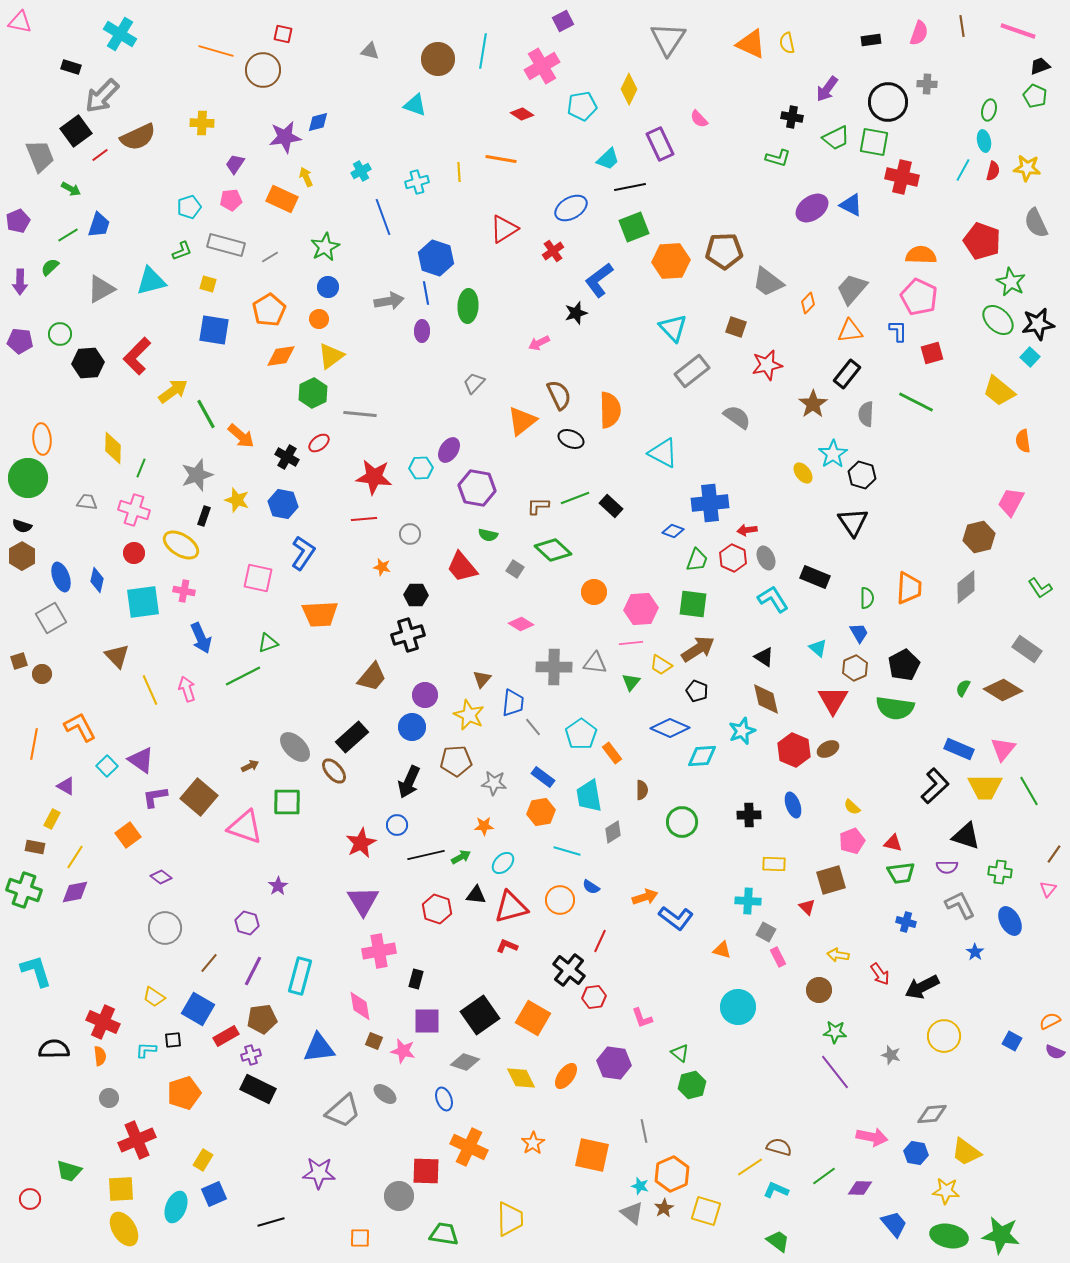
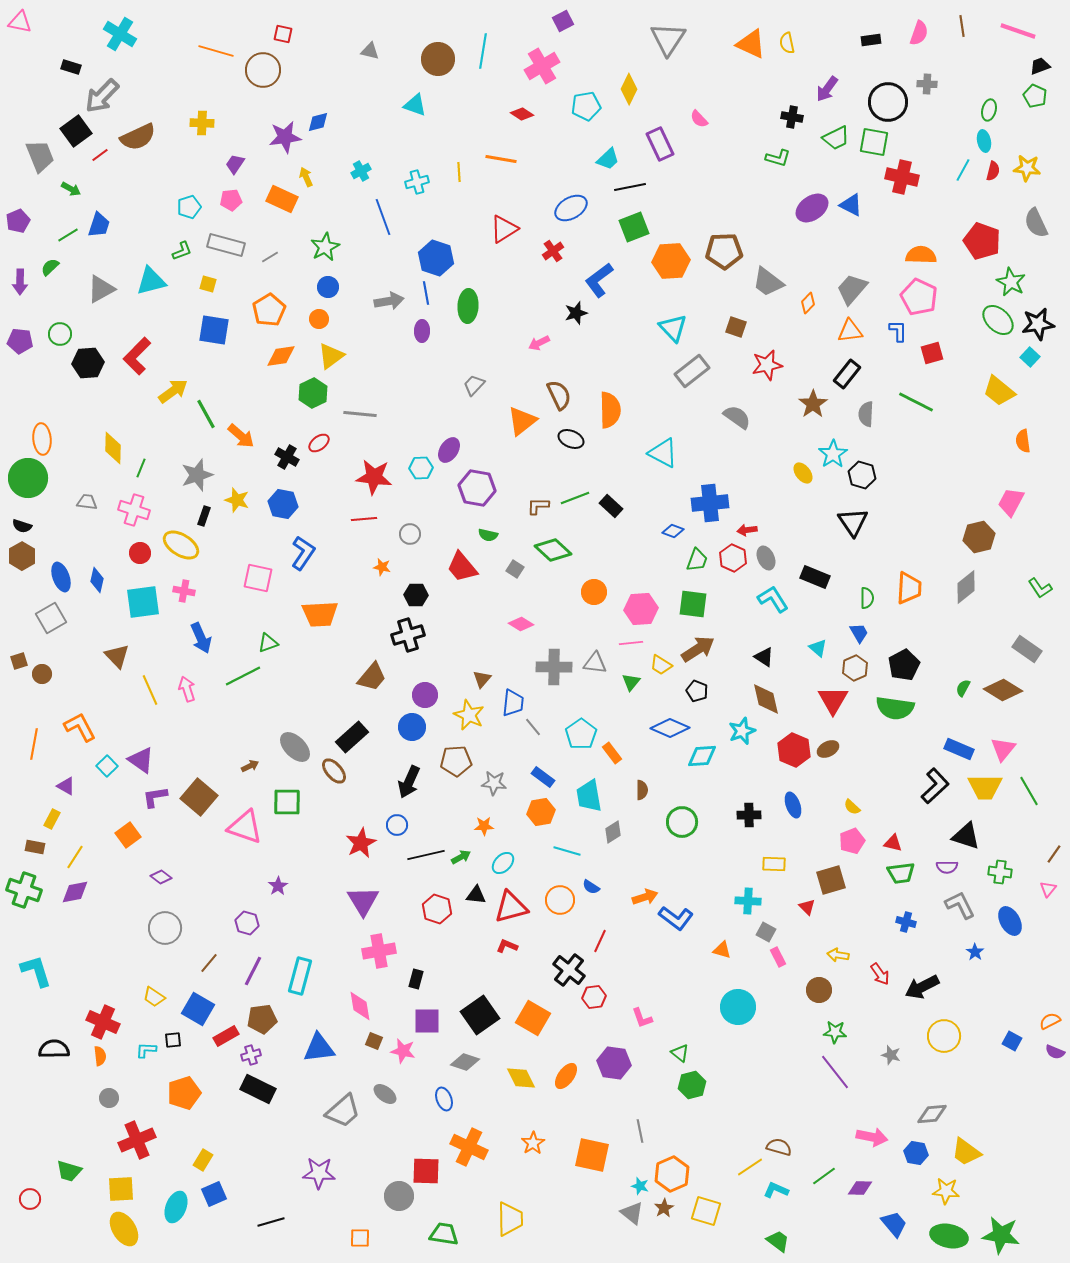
cyan pentagon at (582, 106): moved 4 px right
gray trapezoid at (474, 383): moved 2 px down
red circle at (134, 553): moved 6 px right
gray line at (644, 1131): moved 4 px left
